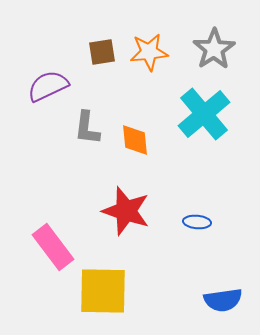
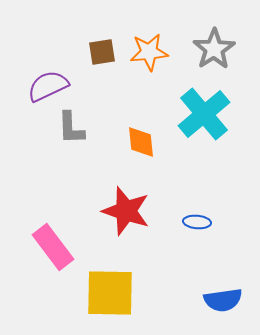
gray L-shape: moved 16 px left; rotated 9 degrees counterclockwise
orange diamond: moved 6 px right, 2 px down
yellow square: moved 7 px right, 2 px down
